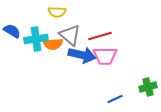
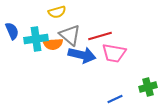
yellow semicircle: rotated 18 degrees counterclockwise
blue semicircle: rotated 36 degrees clockwise
pink trapezoid: moved 9 px right, 3 px up; rotated 10 degrees clockwise
